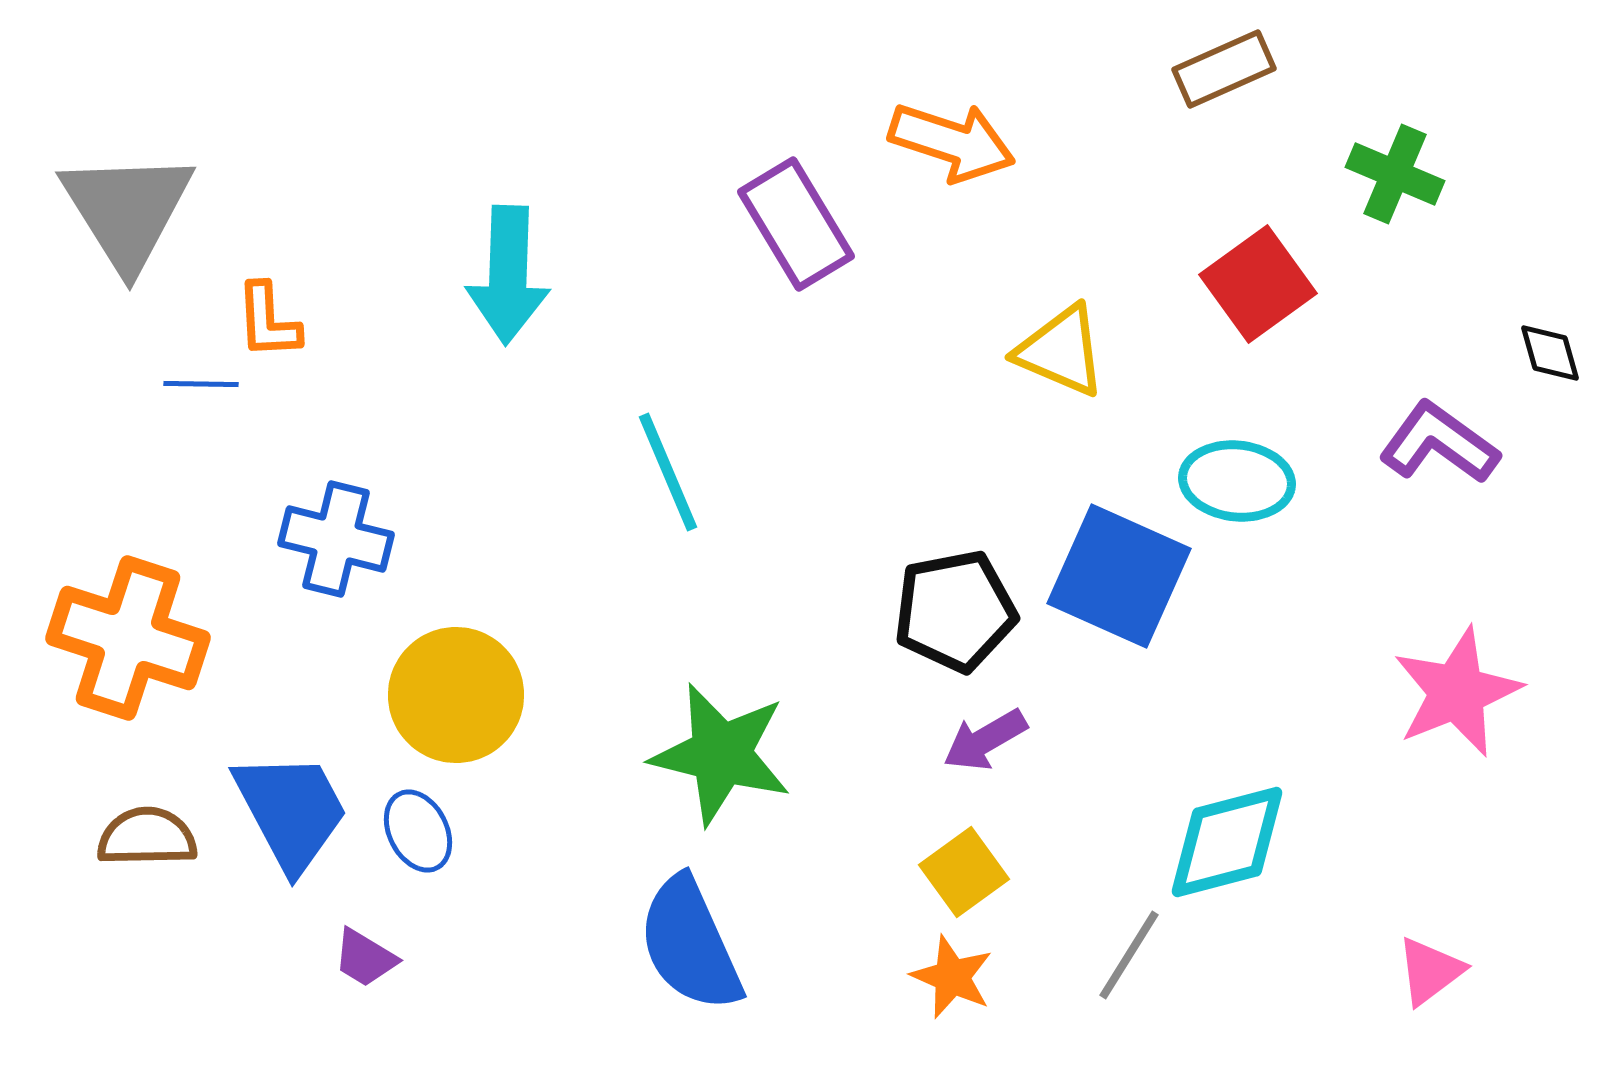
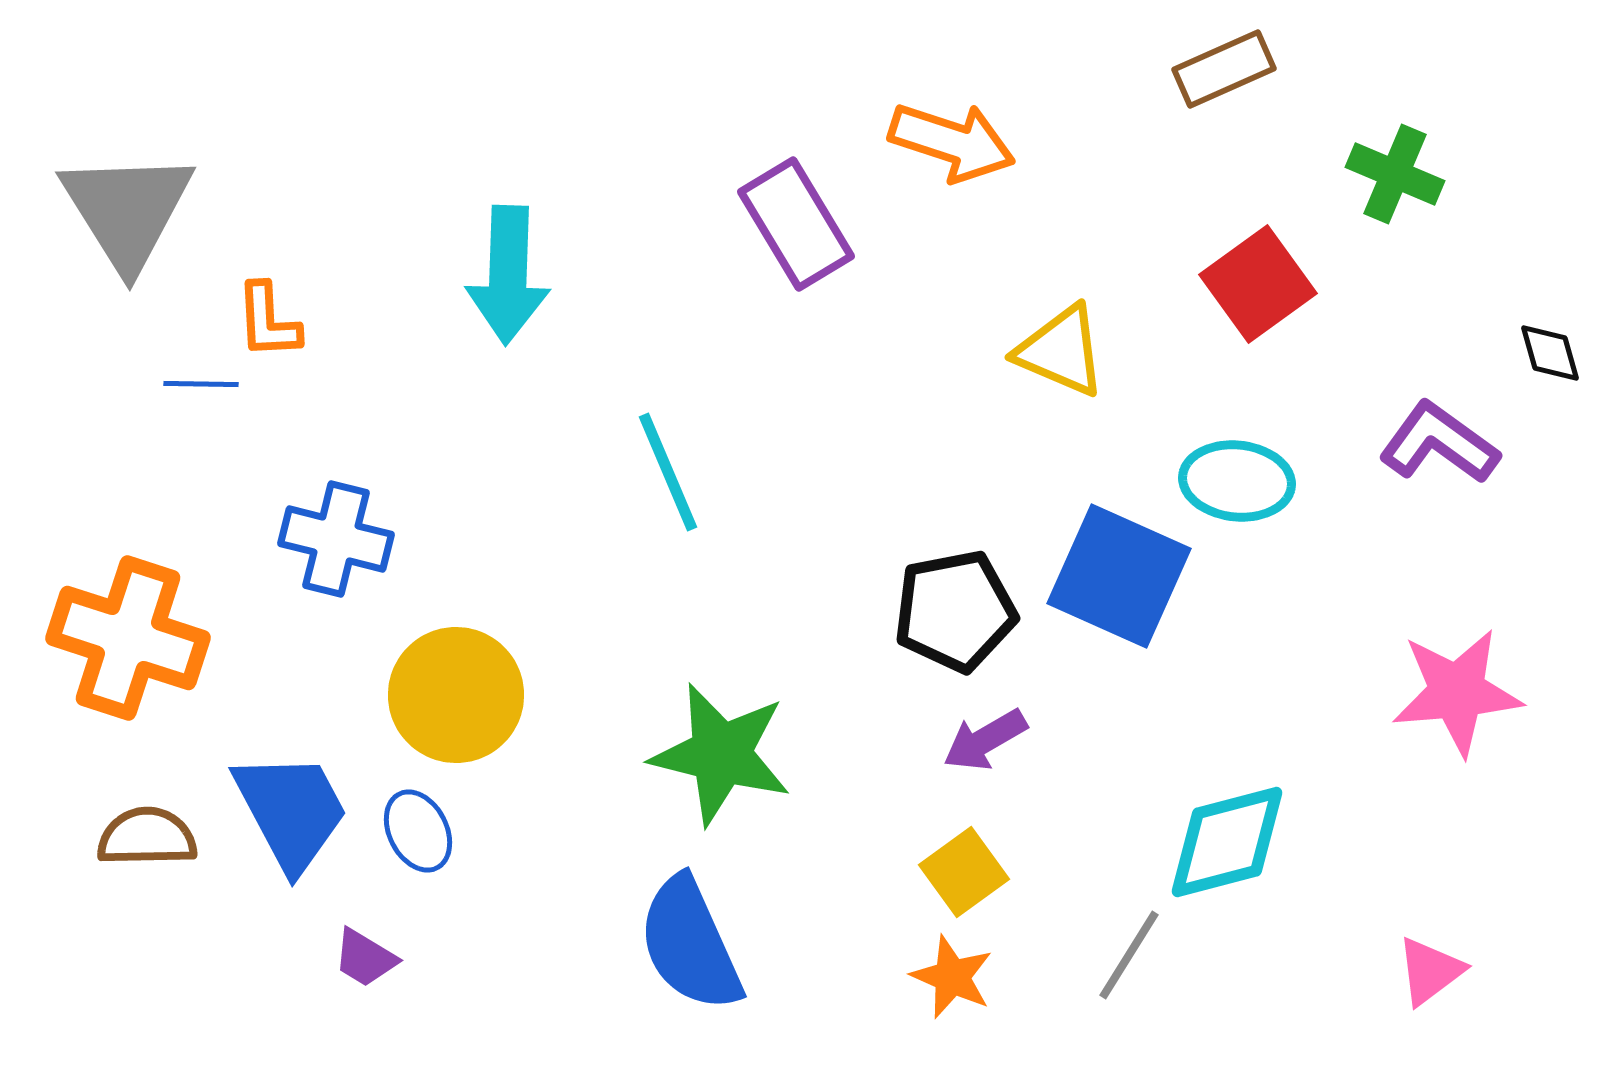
pink star: rotated 17 degrees clockwise
